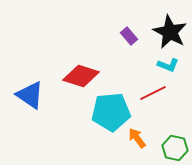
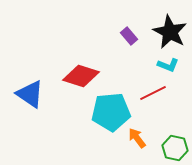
blue triangle: moved 1 px up
